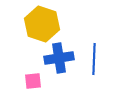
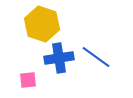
blue line: moved 2 px right, 2 px up; rotated 56 degrees counterclockwise
pink square: moved 5 px left, 1 px up
